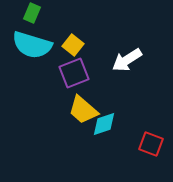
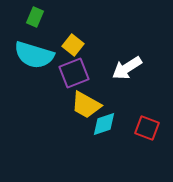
green rectangle: moved 3 px right, 4 px down
cyan semicircle: moved 2 px right, 10 px down
white arrow: moved 8 px down
yellow trapezoid: moved 3 px right, 5 px up; rotated 12 degrees counterclockwise
red square: moved 4 px left, 16 px up
